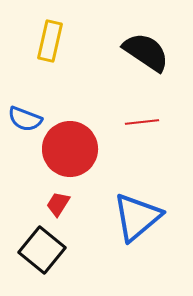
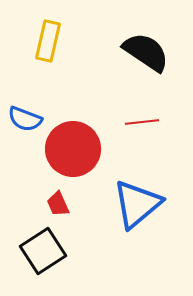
yellow rectangle: moved 2 px left
red circle: moved 3 px right
red trapezoid: rotated 56 degrees counterclockwise
blue triangle: moved 13 px up
black square: moved 1 px right, 1 px down; rotated 18 degrees clockwise
